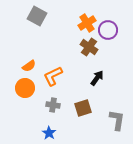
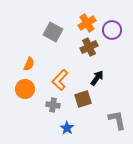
gray square: moved 16 px right, 16 px down
purple circle: moved 4 px right
brown cross: rotated 30 degrees clockwise
orange semicircle: moved 2 px up; rotated 32 degrees counterclockwise
orange L-shape: moved 7 px right, 4 px down; rotated 20 degrees counterclockwise
orange circle: moved 1 px down
brown square: moved 9 px up
gray L-shape: rotated 20 degrees counterclockwise
blue star: moved 18 px right, 5 px up
